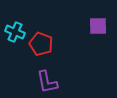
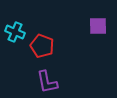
red pentagon: moved 1 px right, 2 px down
